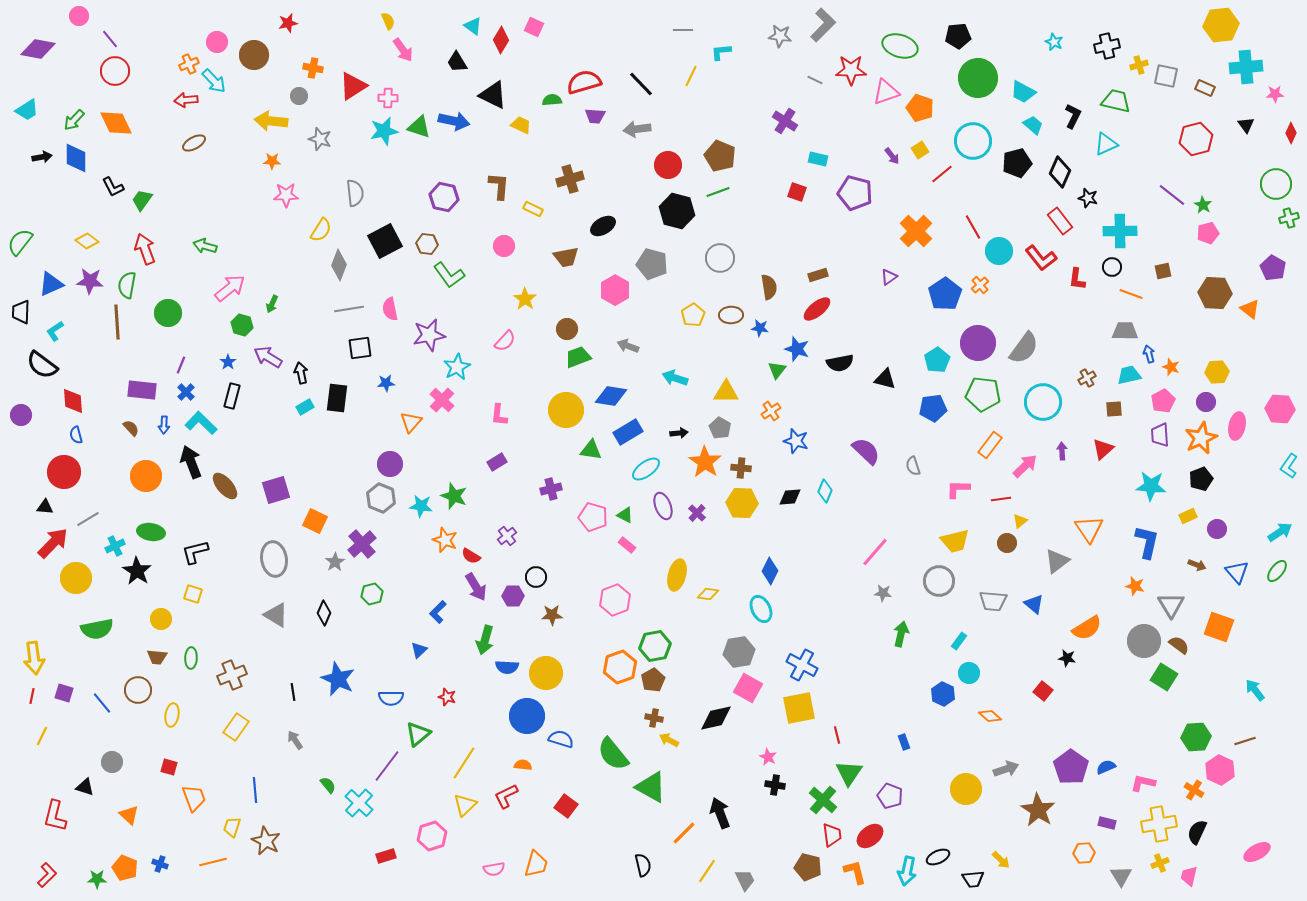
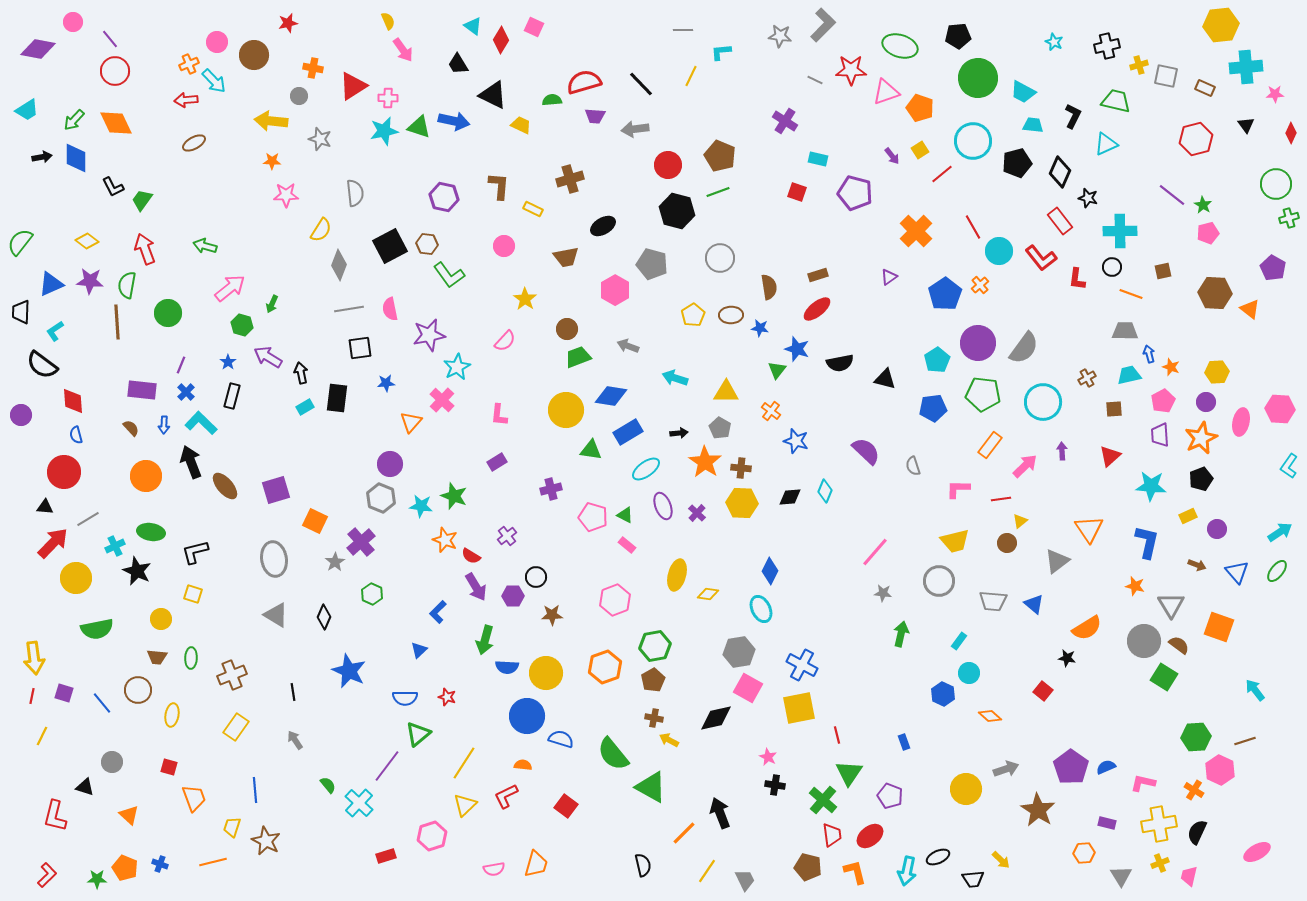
pink circle at (79, 16): moved 6 px left, 6 px down
black trapezoid at (457, 62): moved 1 px right, 2 px down
cyan trapezoid at (1033, 125): rotated 35 degrees counterclockwise
gray arrow at (637, 129): moved 2 px left
black square at (385, 241): moved 5 px right, 5 px down
orange cross at (771, 411): rotated 18 degrees counterclockwise
pink ellipse at (1237, 426): moved 4 px right, 4 px up
red triangle at (1103, 449): moved 7 px right, 7 px down
purple cross at (362, 544): moved 1 px left, 2 px up
black star at (137, 571): rotated 8 degrees counterclockwise
green hexagon at (372, 594): rotated 20 degrees counterclockwise
black diamond at (324, 613): moved 4 px down
orange hexagon at (620, 667): moved 15 px left
blue star at (338, 679): moved 11 px right, 8 px up
blue semicircle at (391, 698): moved 14 px right
